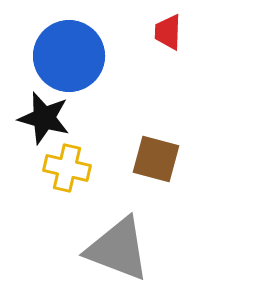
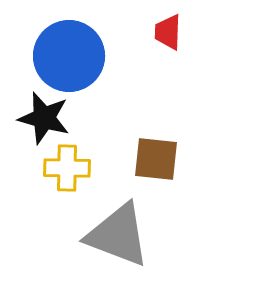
brown square: rotated 9 degrees counterclockwise
yellow cross: rotated 12 degrees counterclockwise
gray triangle: moved 14 px up
